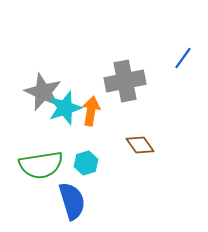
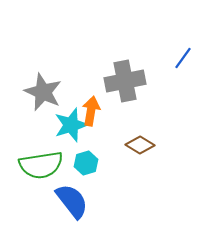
cyan star: moved 6 px right, 17 px down
brown diamond: rotated 24 degrees counterclockwise
blue semicircle: rotated 21 degrees counterclockwise
